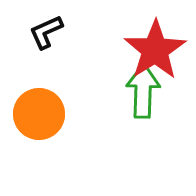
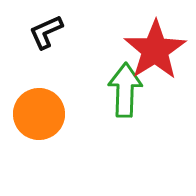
green arrow: moved 18 px left, 1 px up
